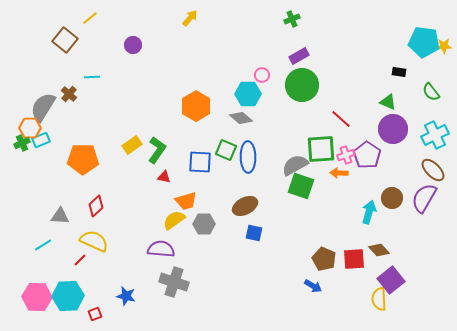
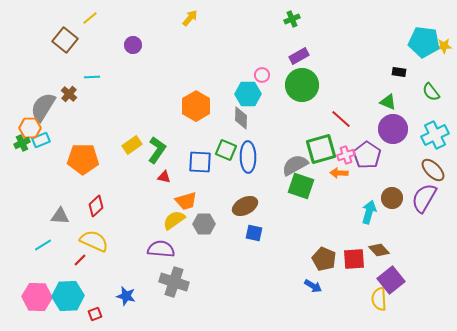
gray diamond at (241, 118): rotated 50 degrees clockwise
green square at (321, 149): rotated 12 degrees counterclockwise
